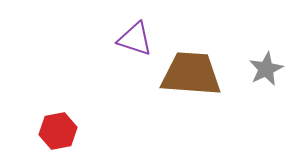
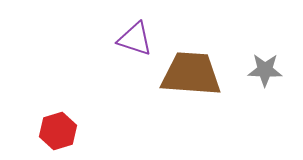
gray star: moved 1 px left, 1 px down; rotated 28 degrees clockwise
red hexagon: rotated 6 degrees counterclockwise
